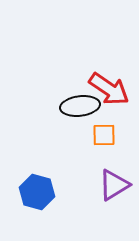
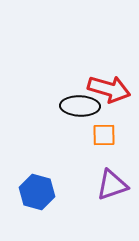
red arrow: rotated 18 degrees counterclockwise
black ellipse: rotated 9 degrees clockwise
purple triangle: moved 2 px left; rotated 12 degrees clockwise
